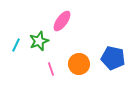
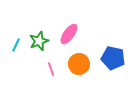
pink ellipse: moved 7 px right, 13 px down
